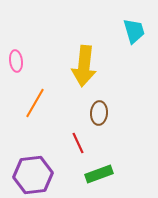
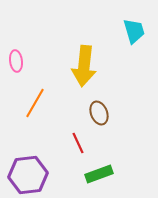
brown ellipse: rotated 25 degrees counterclockwise
purple hexagon: moved 5 px left
